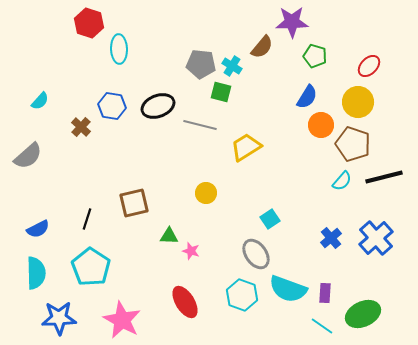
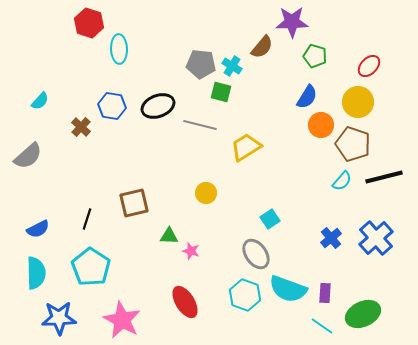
cyan hexagon at (242, 295): moved 3 px right
